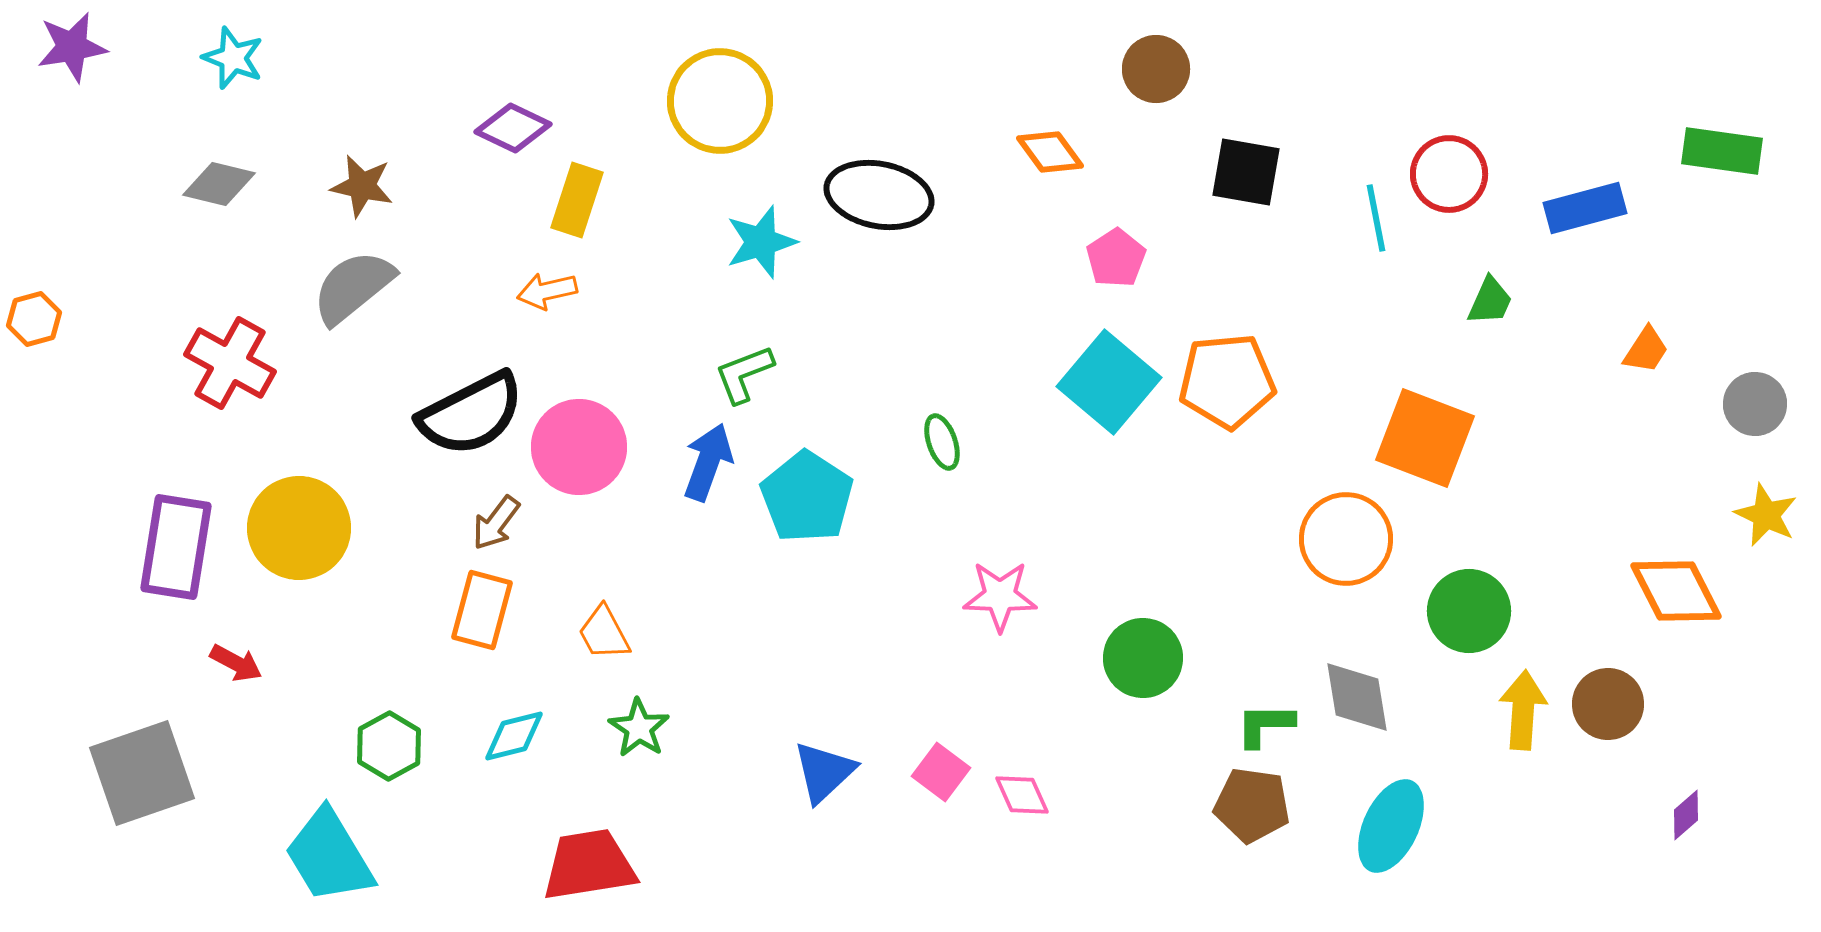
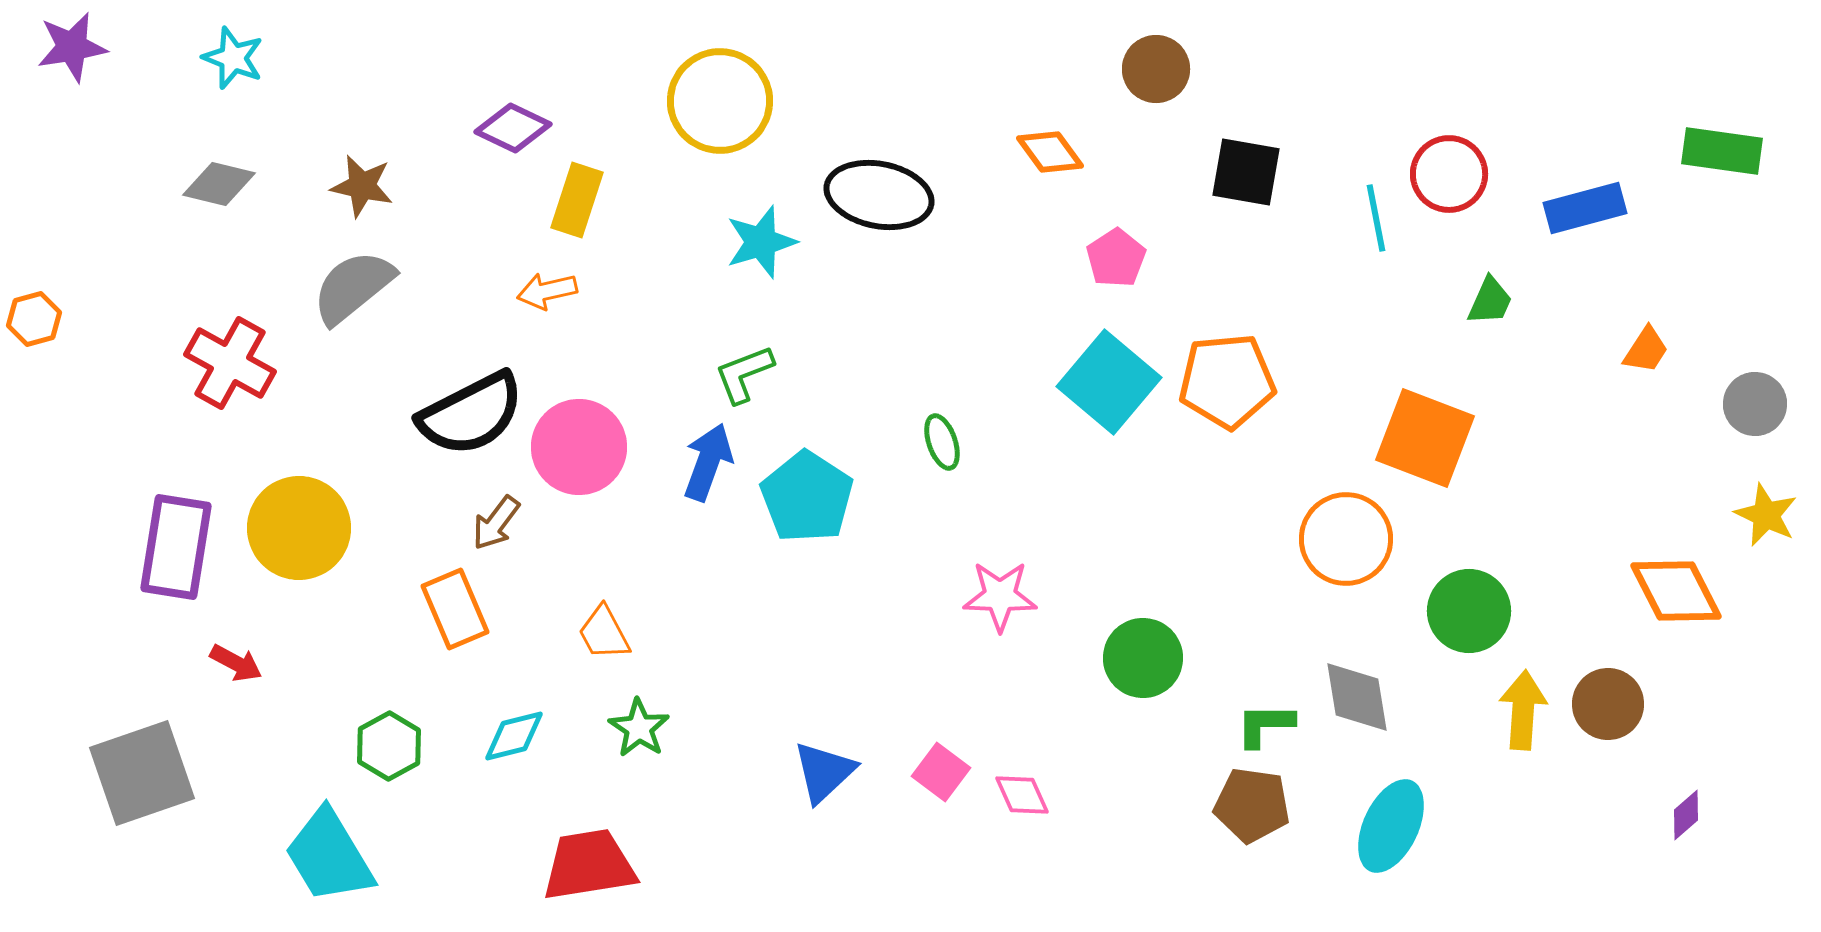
orange rectangle at (482, 610): moved 27 px left, 1 px up; rotated 38 degrees counterclockwise
